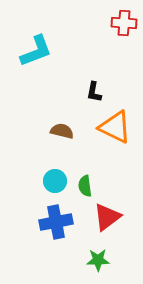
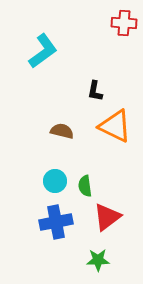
cyan L-shape: moved 7 px right; rotated 15 degrees counterclockwise
black L-shape: moved 1 px right, 1 px up
orange triangle: moved 1 px up
